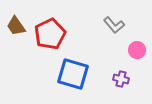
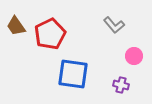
pink circle: moved 3 px left, 6 px down
blue square: rotated 8 degrees counterclockwise
purple cross: moved 6 px down
